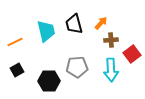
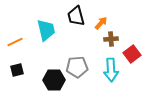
black trapezoid: moved 2 px right, 8 px up
cyan trapezoid: moved 1 px up
brown cross: moved 1 px up
black square: rotated 16 degrees clockwise
black hexagon: moved 5 px right, 1 px up
